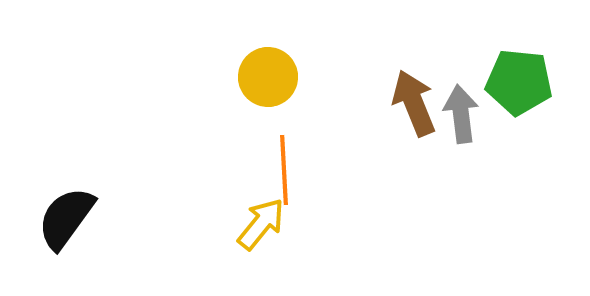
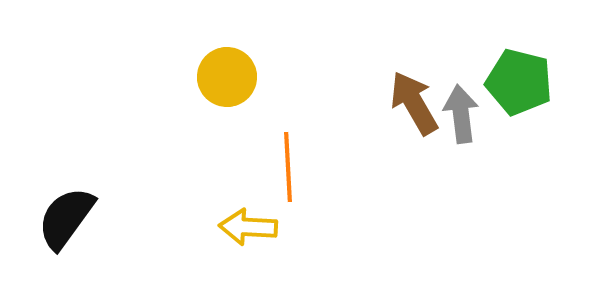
yellow circle: moved 41 px left
green pentagon: rotated 8 degrees clockwise
brown arrow: rotated 8 degrees counterclockwise
orange line: moved 4 px right, 3 px up
yellow arrow: moved 13 px left, 3 px down; rotated 126 degrees counterclockwise
